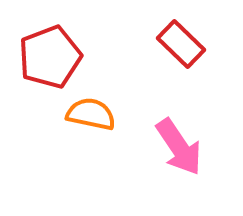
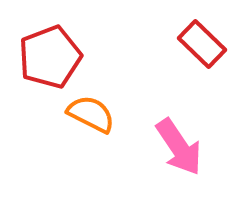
red rectangle: moved 21 px right
orange semicircle: rotated 15 degrees clockwise
